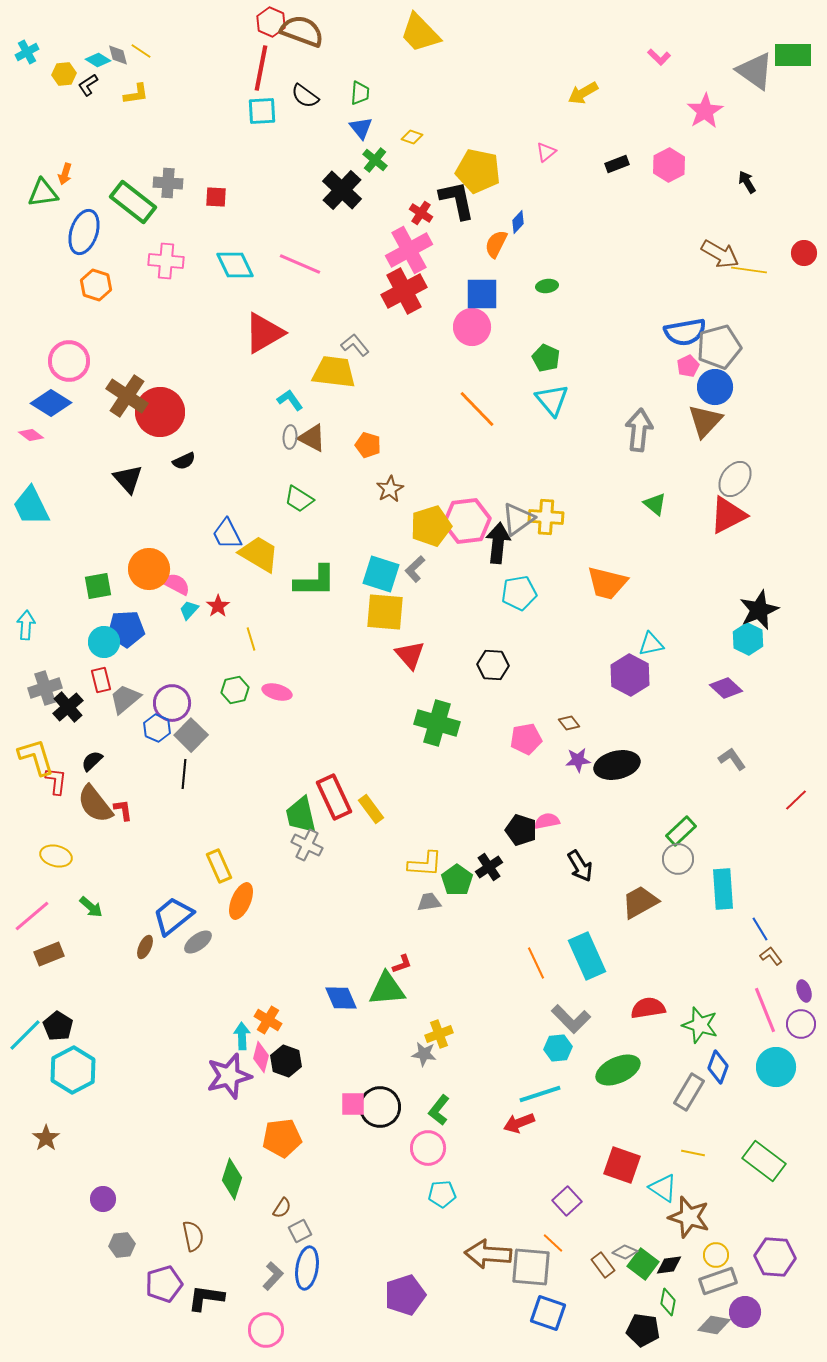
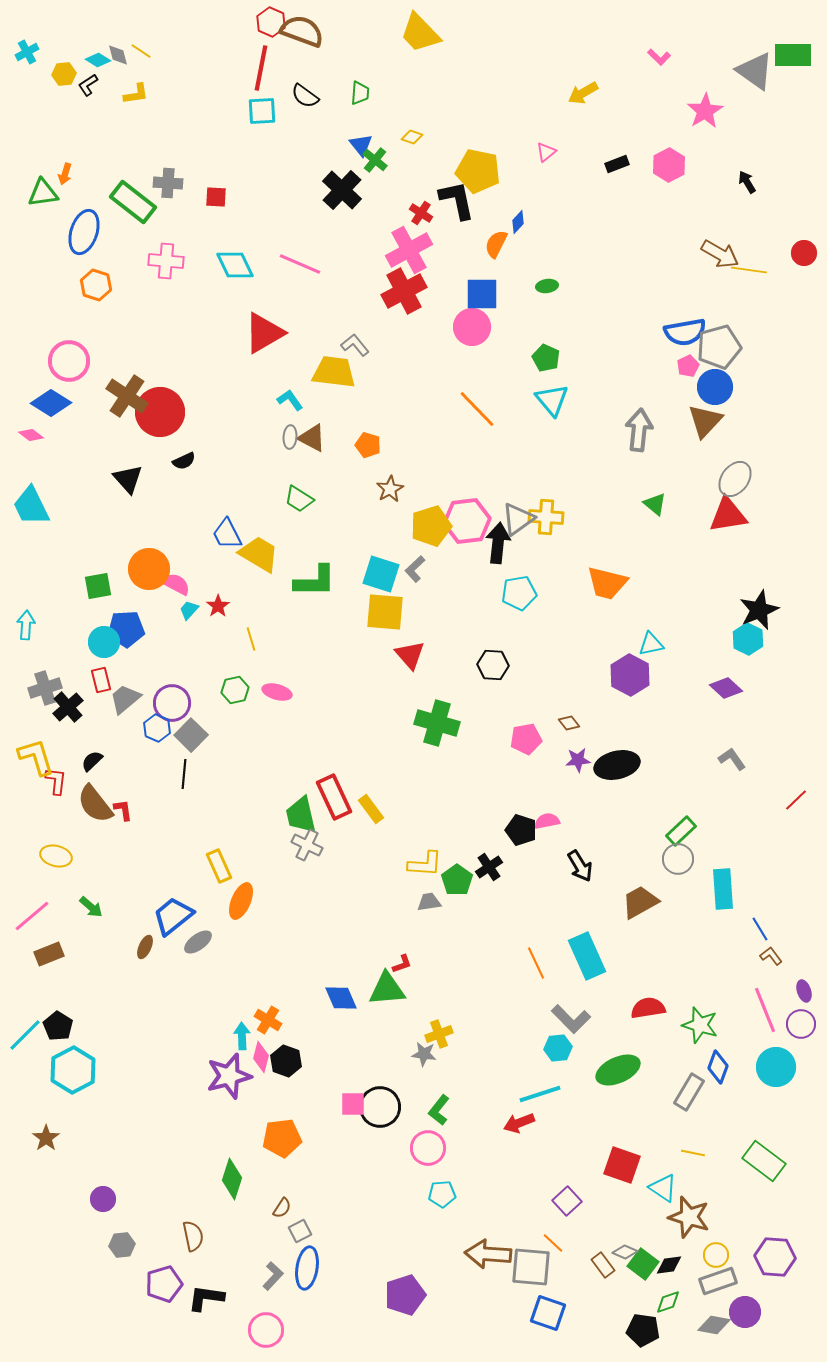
blue triangle at (361, 128): moved 17 px down
red triangle at (728, 515): rotated 18 degrees clockwise
green diamond at (668, 1302): rotated 60 degrees clockwise
